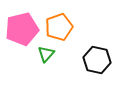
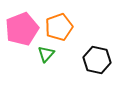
pink pentagon: rotated 8 degrees counterclockwise
